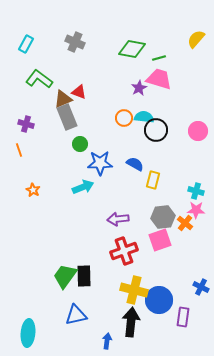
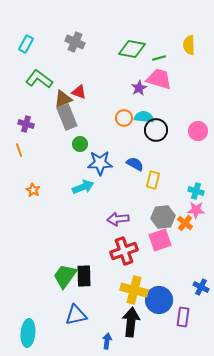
yellow semicircle: moved 7 px left, 6 px down; rotated 42 degrees counterclockwise
